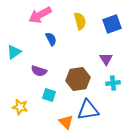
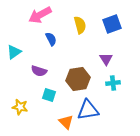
yellow semicircle: moved 4 px down
